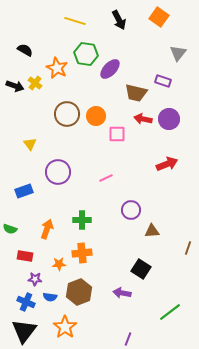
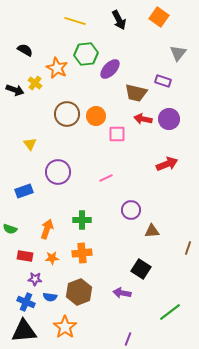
green hexagon at (86, 54): rotated 15 degrees counterclockwise
black arrow at (15, 86): moved 4 px down
orange star at (59, 264): moved 7 px left, 6 px up
black triangle at (24, 331): rotated 48 degrees clockwise
